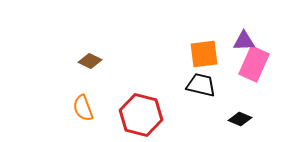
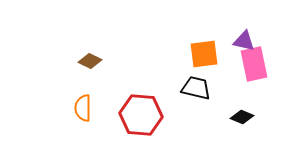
purple triangle: rotated 15 degrees clockwise
pink rectangle: rotated 36 degrees counterclockwise
black trapezoid: moved 5 px left, 3 px down
orange semicircle: rotated 20 degrees clockwise
red hexagon: rotated 9 degrees counterclockwise
black diamond: moved 2 px right, 2 px up
